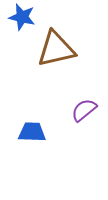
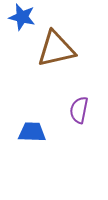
purple semicircle: moved 5 px left; rotated 40 degrees counterclockwise
